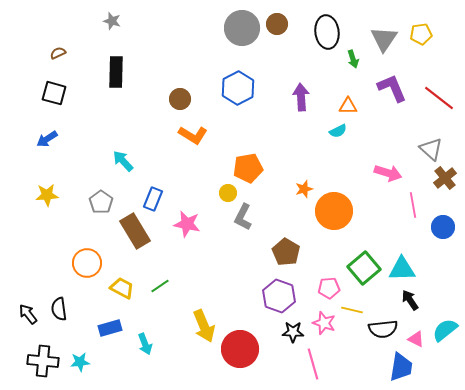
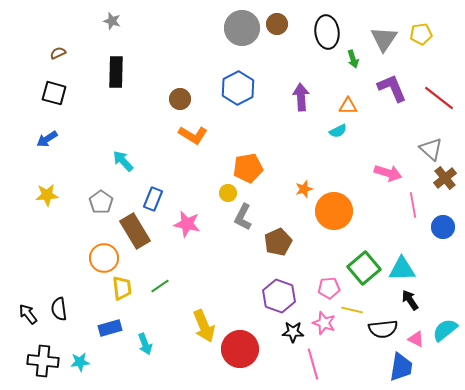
brown pentagon at (286, 252): moved 8 px left, 10 px up; rotated 16 degrees clockwise
orange circle at (87, 263): moved 17 px right, 5 px up
yellow trapezoid at (122, 288): rotated 55 degrees clockwise
